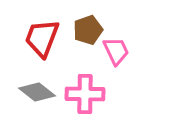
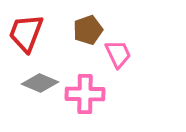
red trapezoid: moved 16 px left, 5 px up
pink trapezoid: moved 2 px right, 3 px down
gray diamond: moved 3 px right, 9 px up; rotated 15 degrees counterclockwise
